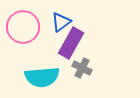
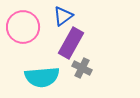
blue triangle: moved 2 px right, 6 px up
